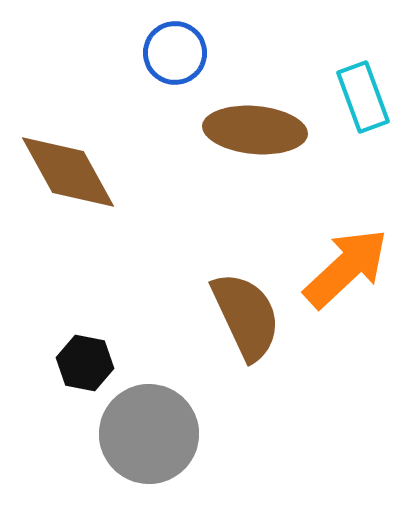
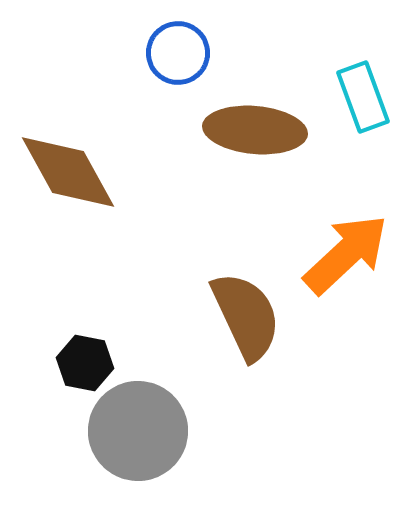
blue circle: moved 3 px right
orange arrow: moved 14 px up
gray circle: moved 11 px left, 3 px up
